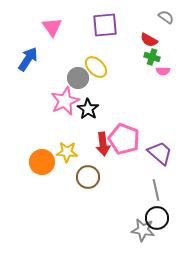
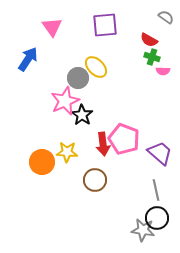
black star: moved 6 px left, 6 px down
brown circle: moved 7 px right, 3 px down
